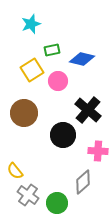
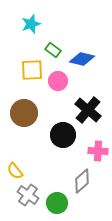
green rectangle: moved 1 px right; rotated 49 degrees clockwise
yellow square: rotated 30 degrees clockwise
gray diamond: moved 1 px left, 1 px up
